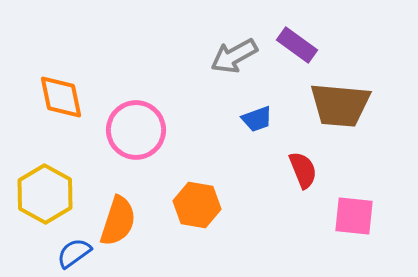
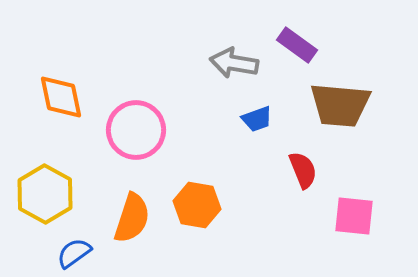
gray arrow: moved 7 px down; rotated 39 degrees clockwise
orange semicircle: moved 14 px right, 3 px up
